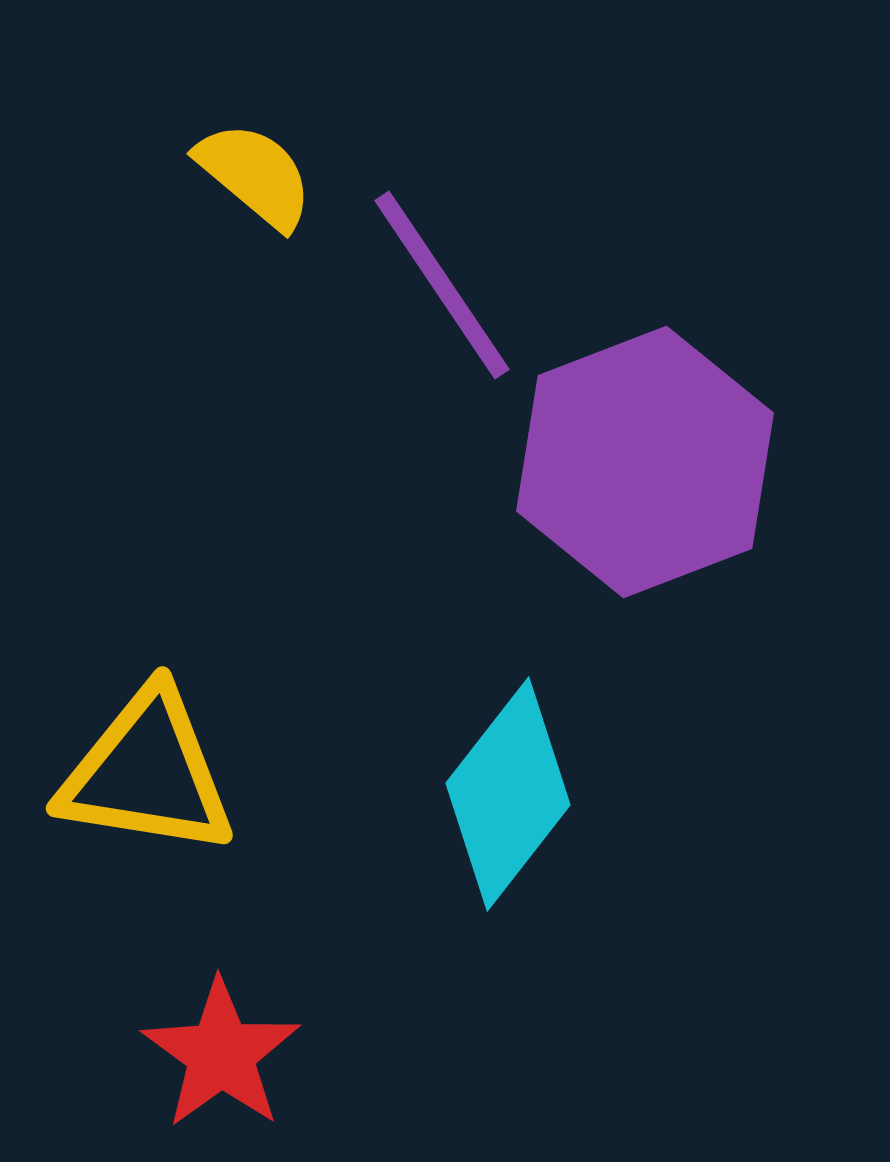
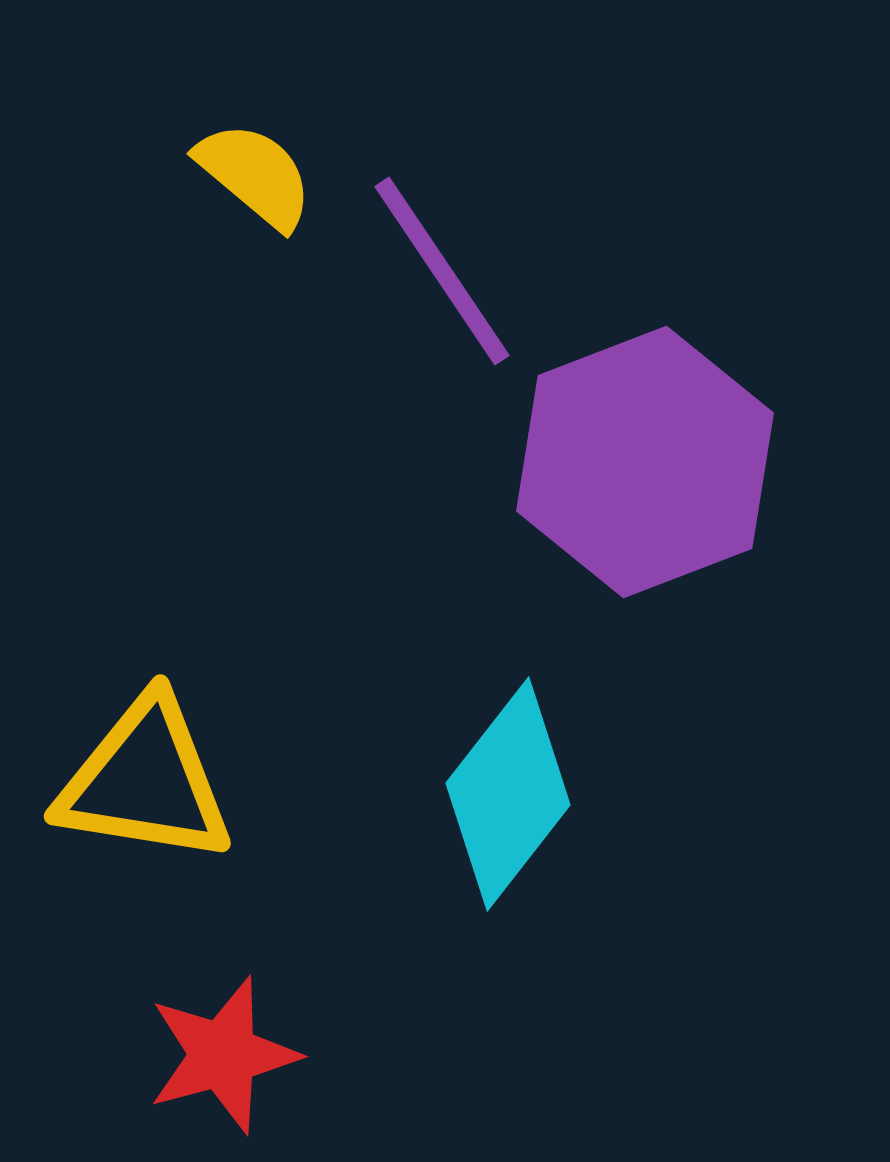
purple line: moved 14 px up
yellow triangle: moved 2 px left, 8 px down
red star: moved 2 px right, 1 px down; rotated 21 degrees clockwise
